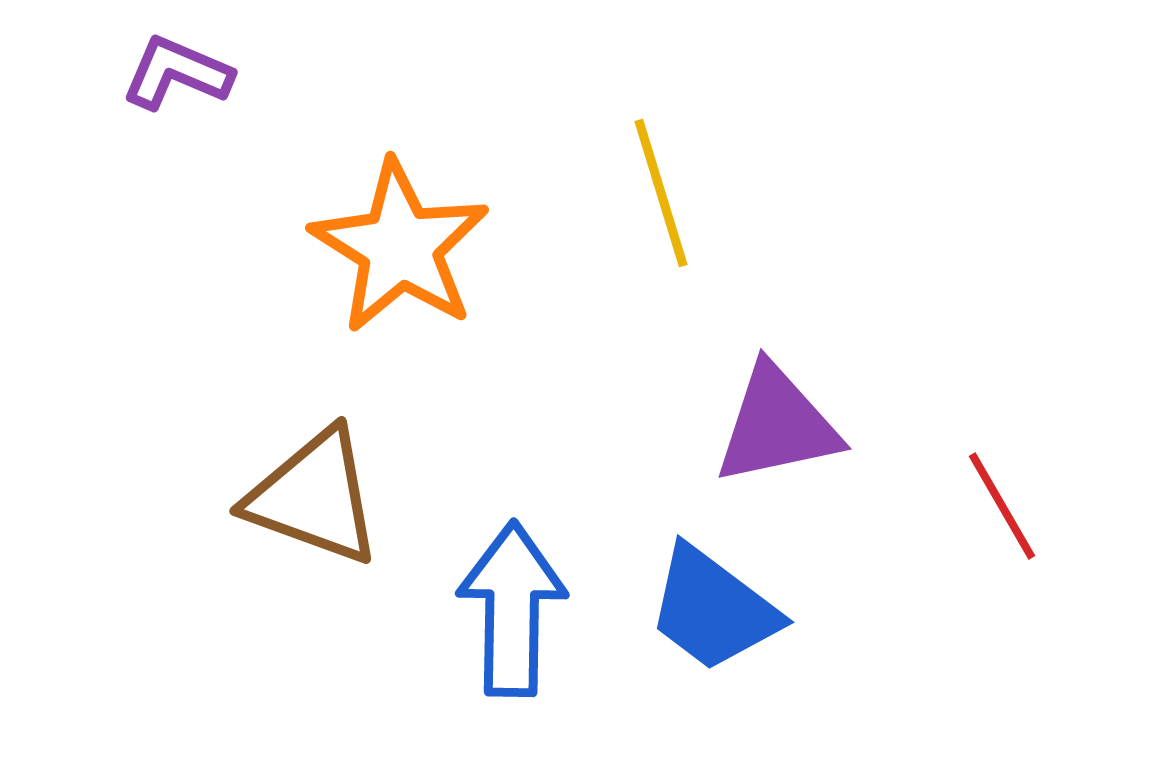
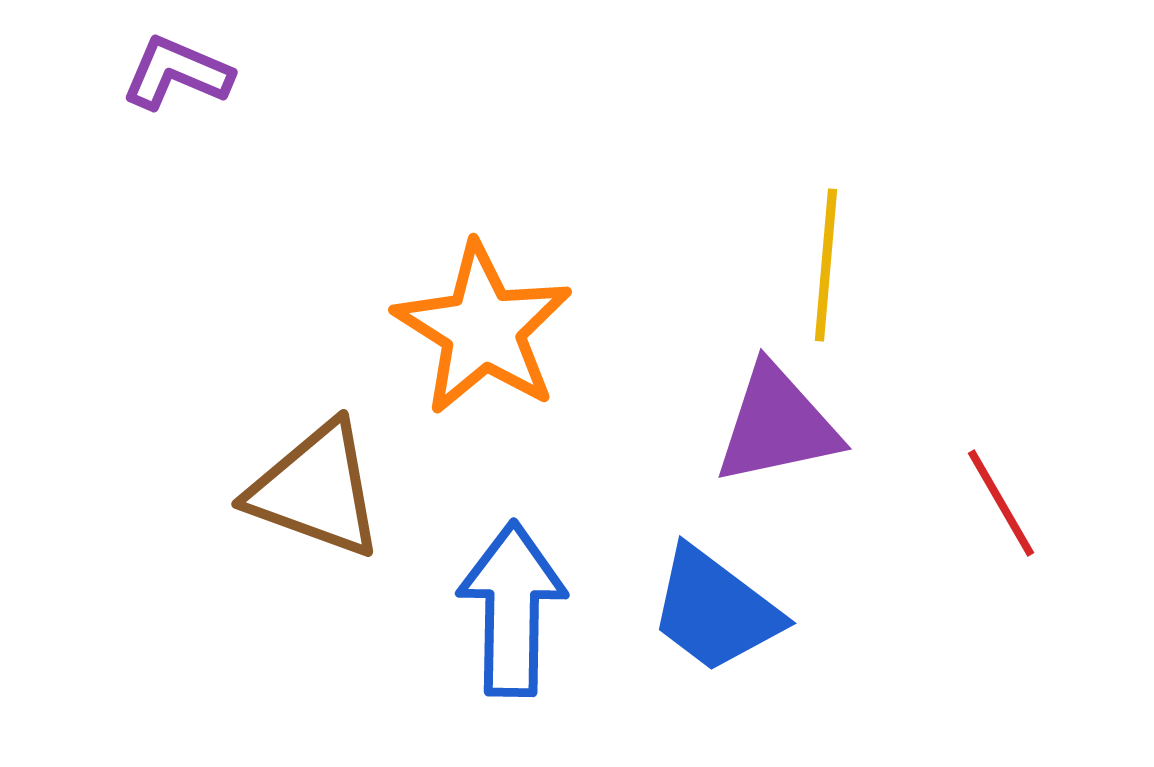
yellow line: moved 165 px right, 72 px down; rotated 22 degrees clockwise
orange star: moved 83 px right, 82 px down
brown triangle: moved 2 px right, 7 px up
red line: moved 1 px left, 3 px up
blue trapezoid: moved 2 px right, 1 px down
